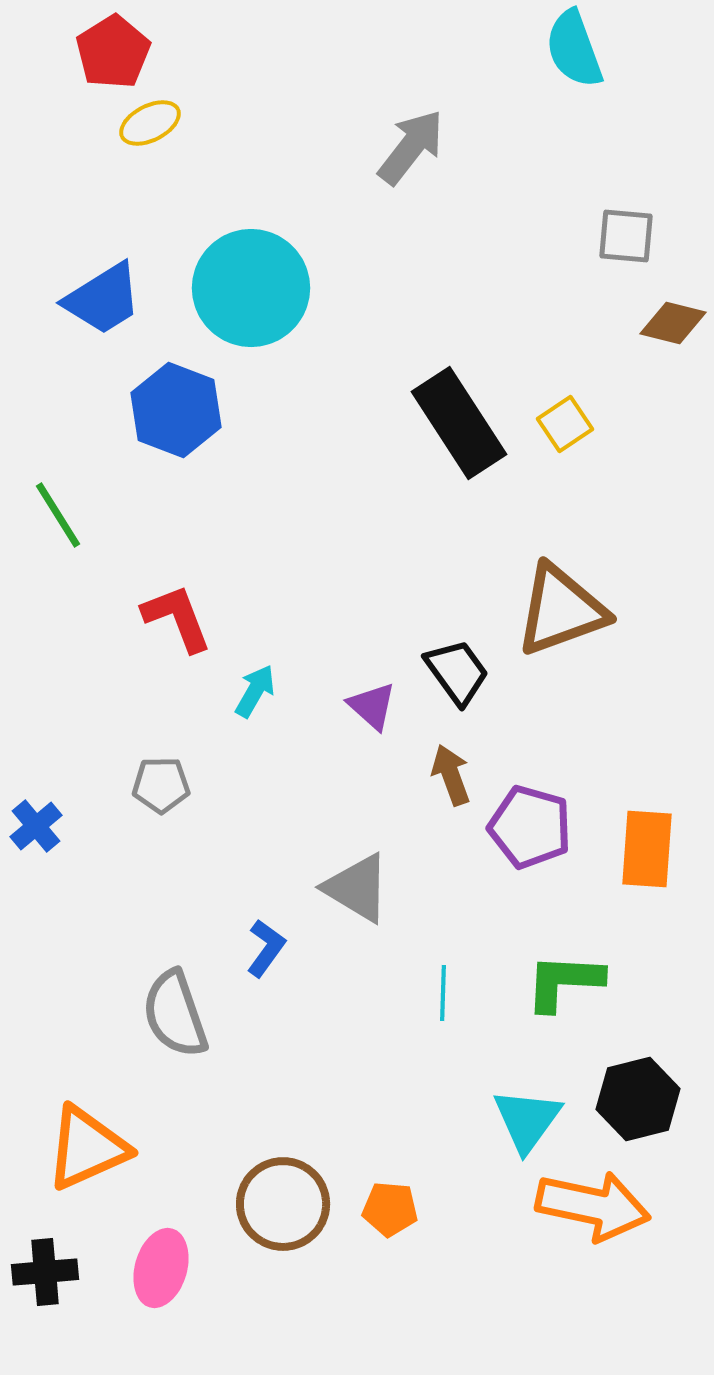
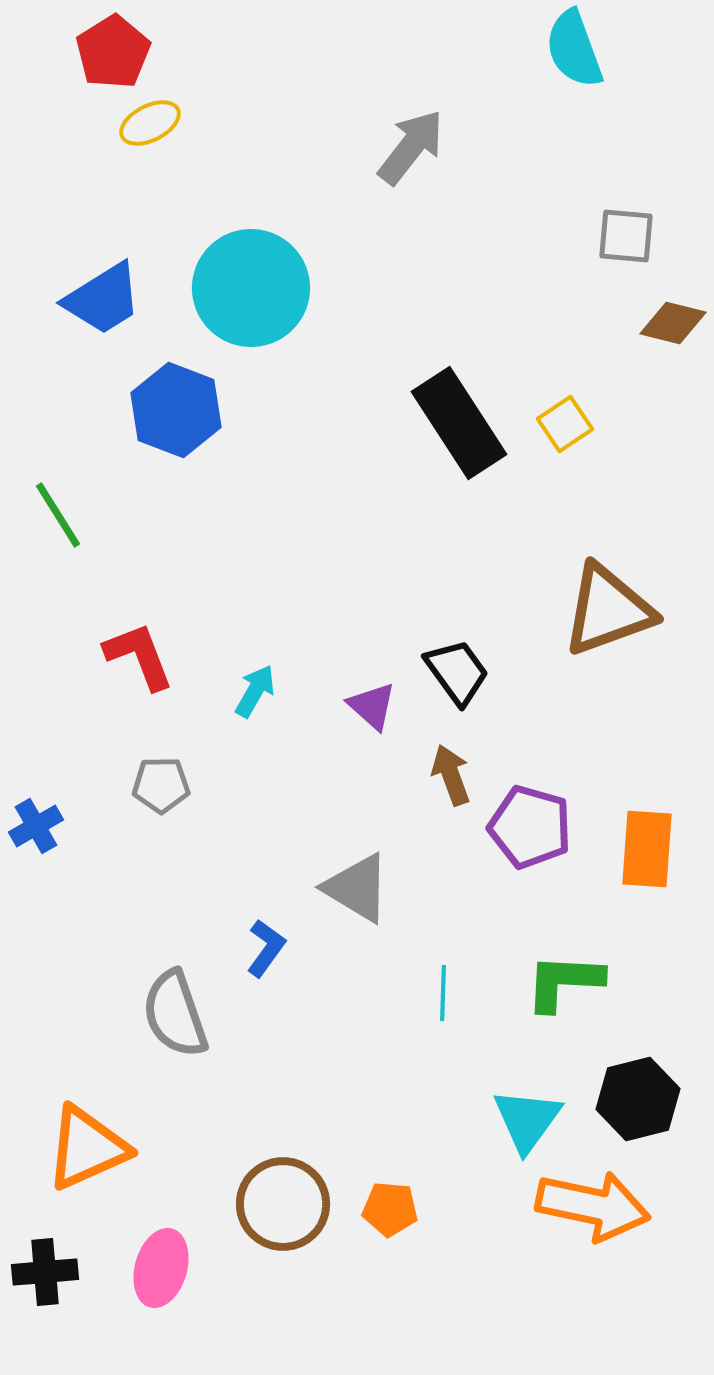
brown triangle: moved 47 px right
red L-shape: moved 38 px left, 38 px down
blue cross: rotated 10 degrees clockwise
